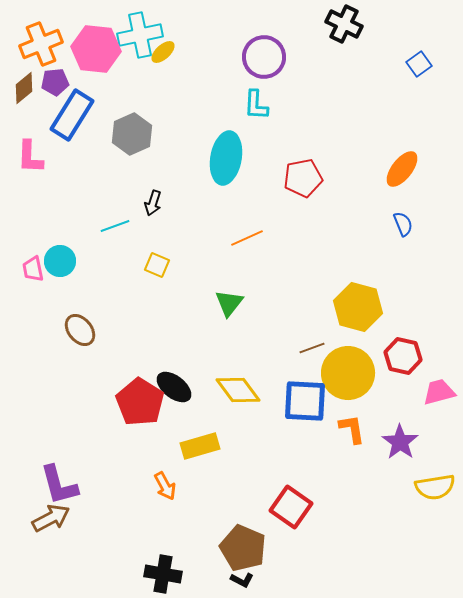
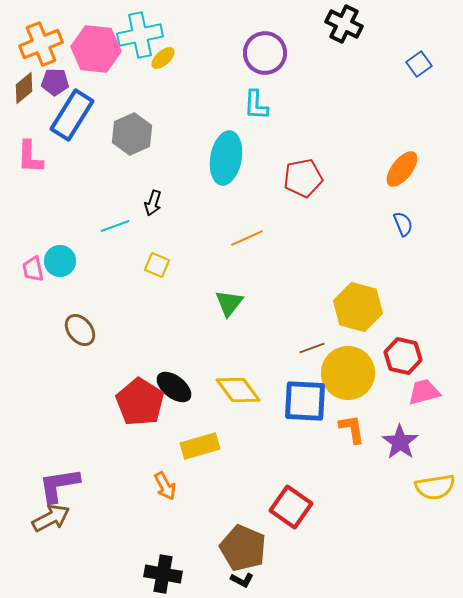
yellow ellipse at (163, 52): moved 6 px down
purple circle at (264, 57): moved 1 px right, 4 px up
purple pentagon at (55, 82): rotated 8 degrees clockwise
pink trapezoid at (439, 392): moved 15 px left
purple L-shape at (59, 485): rotated 96 degrees clockwise
